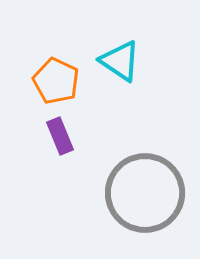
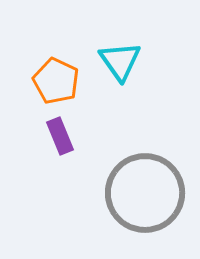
cyan triangle: rotated 21 degrees clockwise
